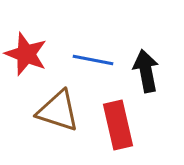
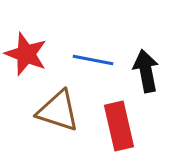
red rectangle: moved 1 px right, 1 px down
